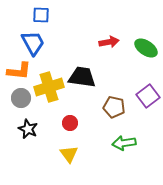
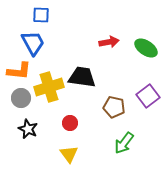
green arrow: rotated 45 degrees counterclockwise
